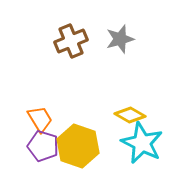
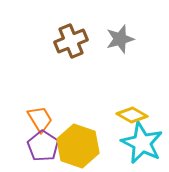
yellow diamond: moved 2 px right
purple pentagon: rotated 16 degrees clockwise
